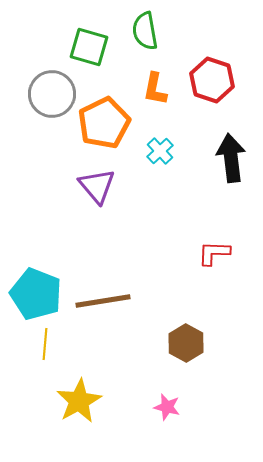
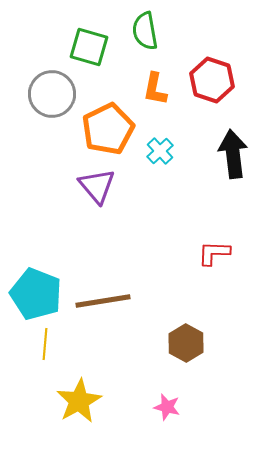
orange pentagon: moved 4 px right, 6 px down
black arrow: moved 2 px right, 4 px up
